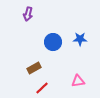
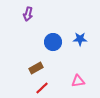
brown rectangle: moved 2 px right
